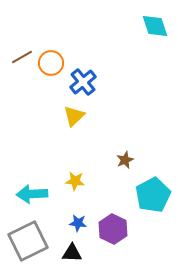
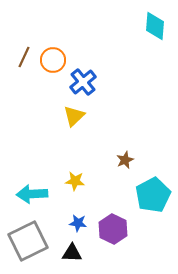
cyan diamond: rotated 24 degrees clockwise
brown line: moved 2 px right; rotated 35 degrees counterclockwise
orange circle: moved 2 px right, 3 px up
